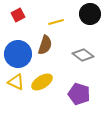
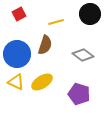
red square: moved 1 px right, 1 px up
blue circle: moved 1 px left
